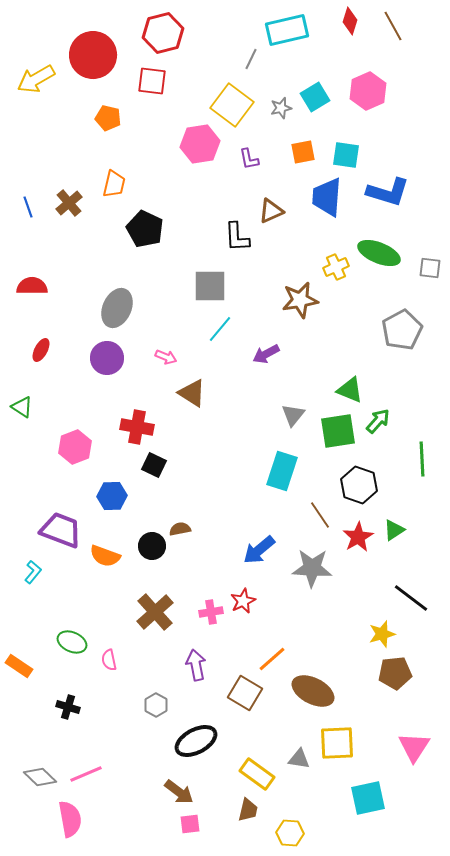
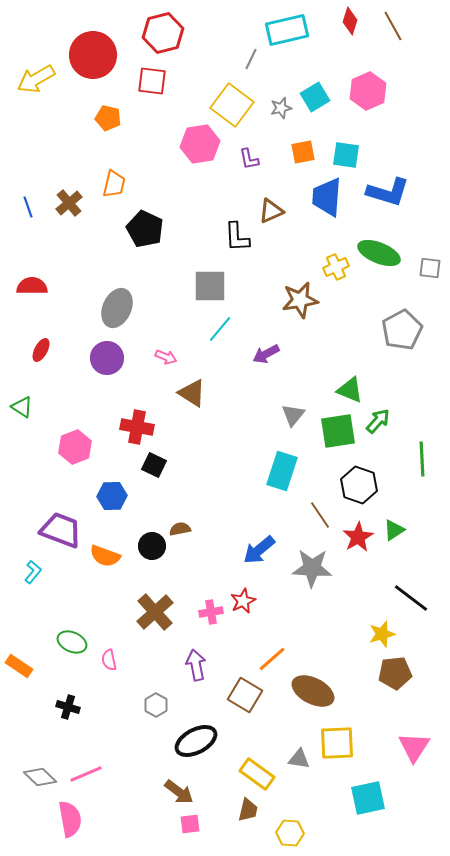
brown square at (245, 693): moved 2 px down
